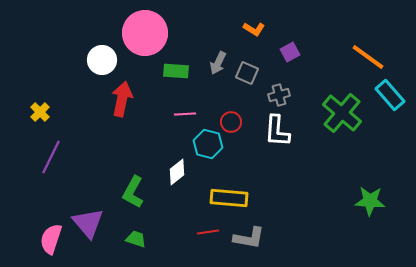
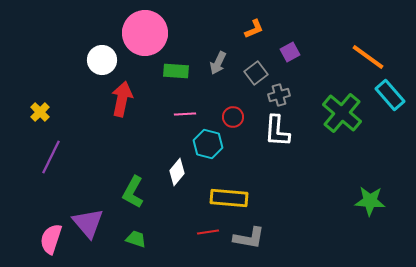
orange L-shape: rotated 55 degrees counterclockwise
gray square: moved 9 px right; rotated 30 degrees clockwise
red circle: moved 2 px right, 5 px up
white diamond: rotated 12 degrees counterclockwise
